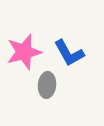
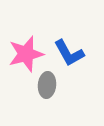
pink star: moved 2 px right, 2 px down
